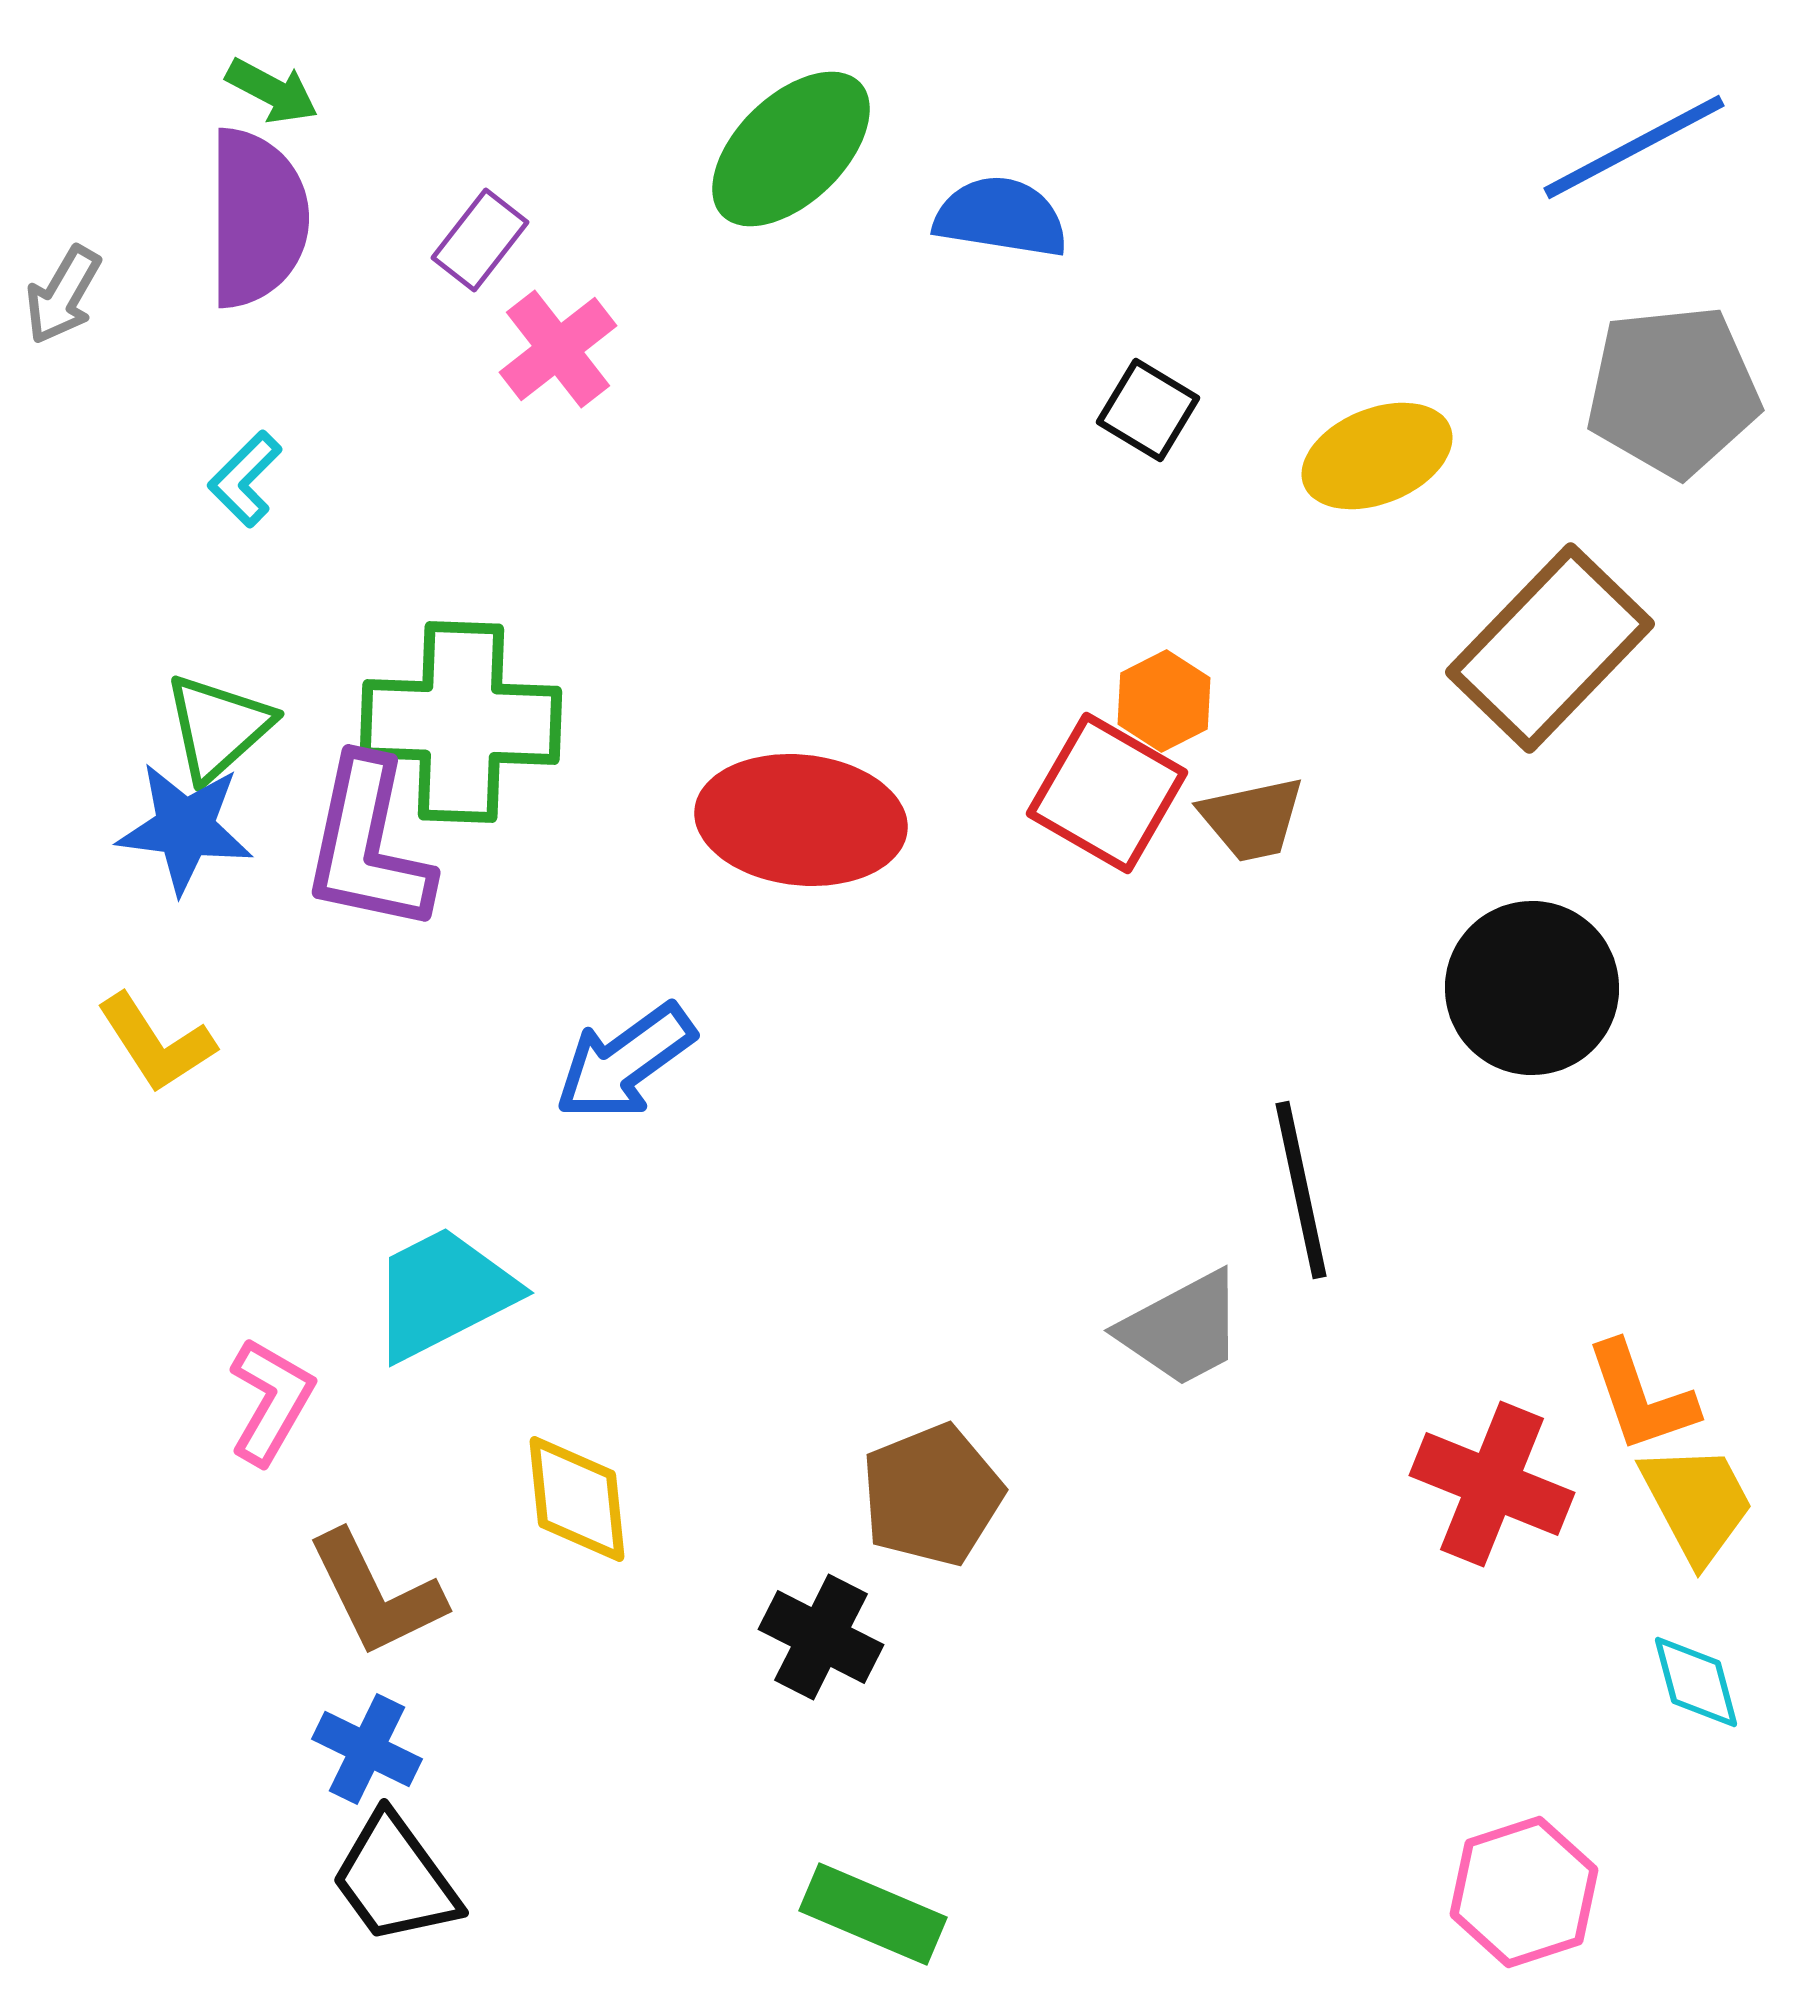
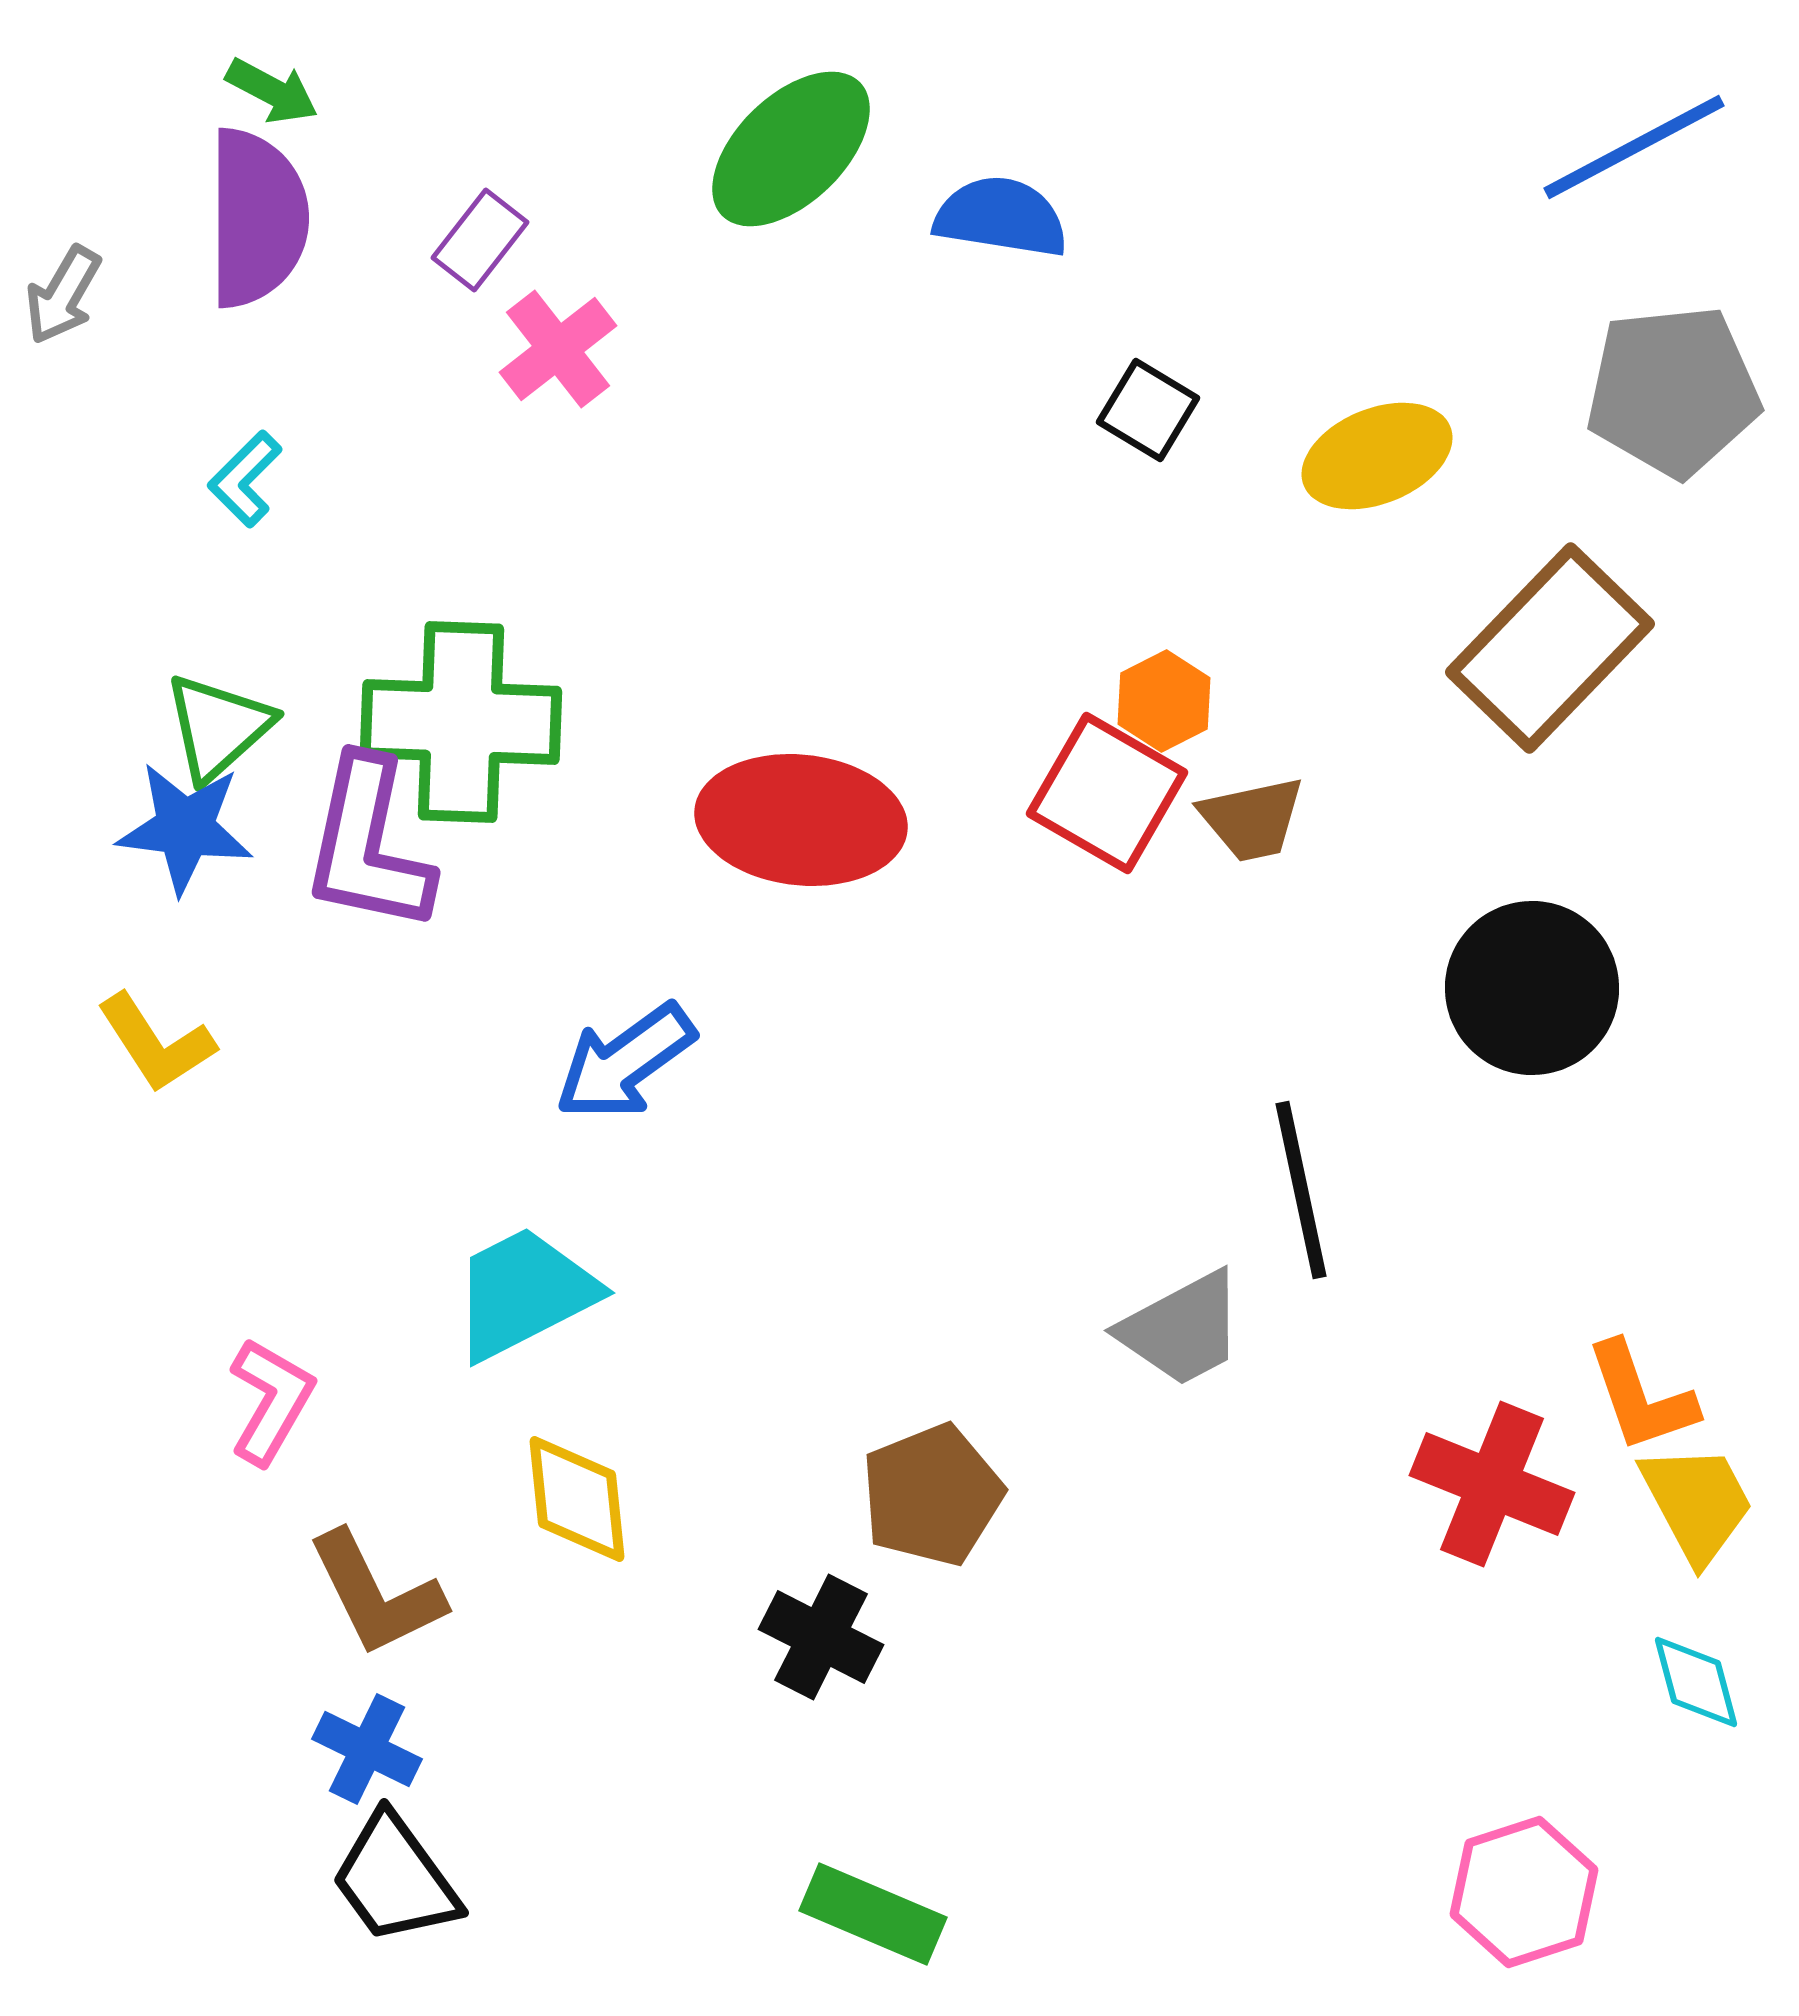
cyan trapezoid: moved 81 px right
